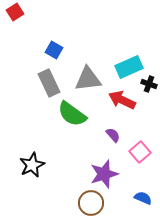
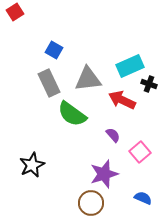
cyan rectangle: moved 1 px right, 1 px up
